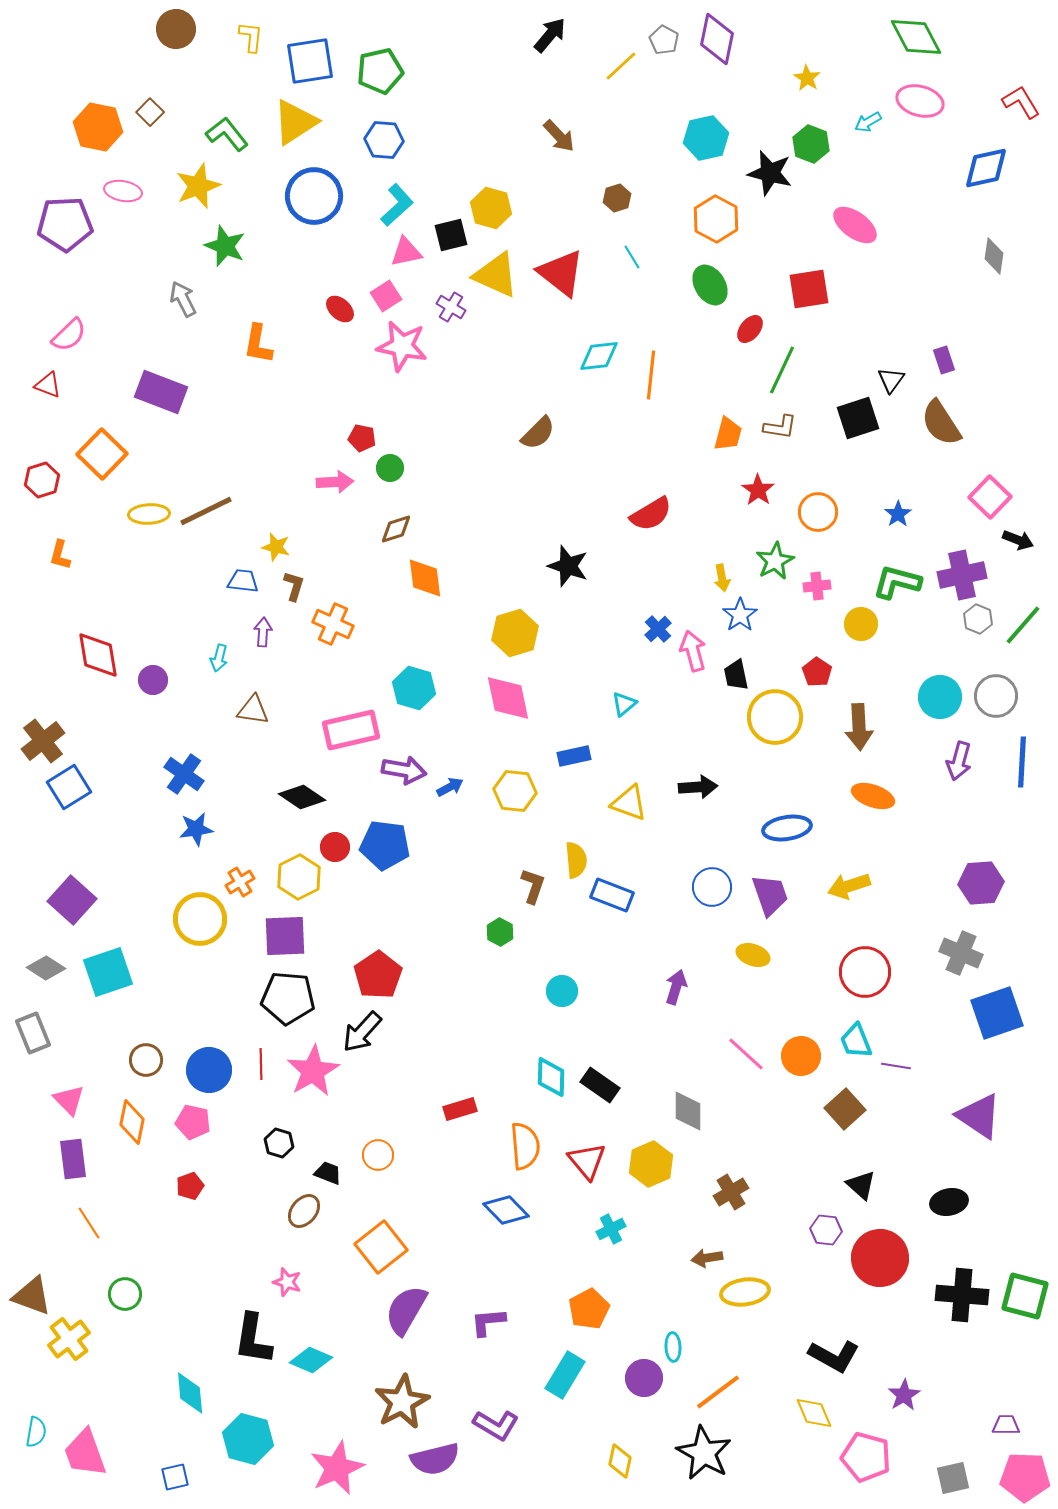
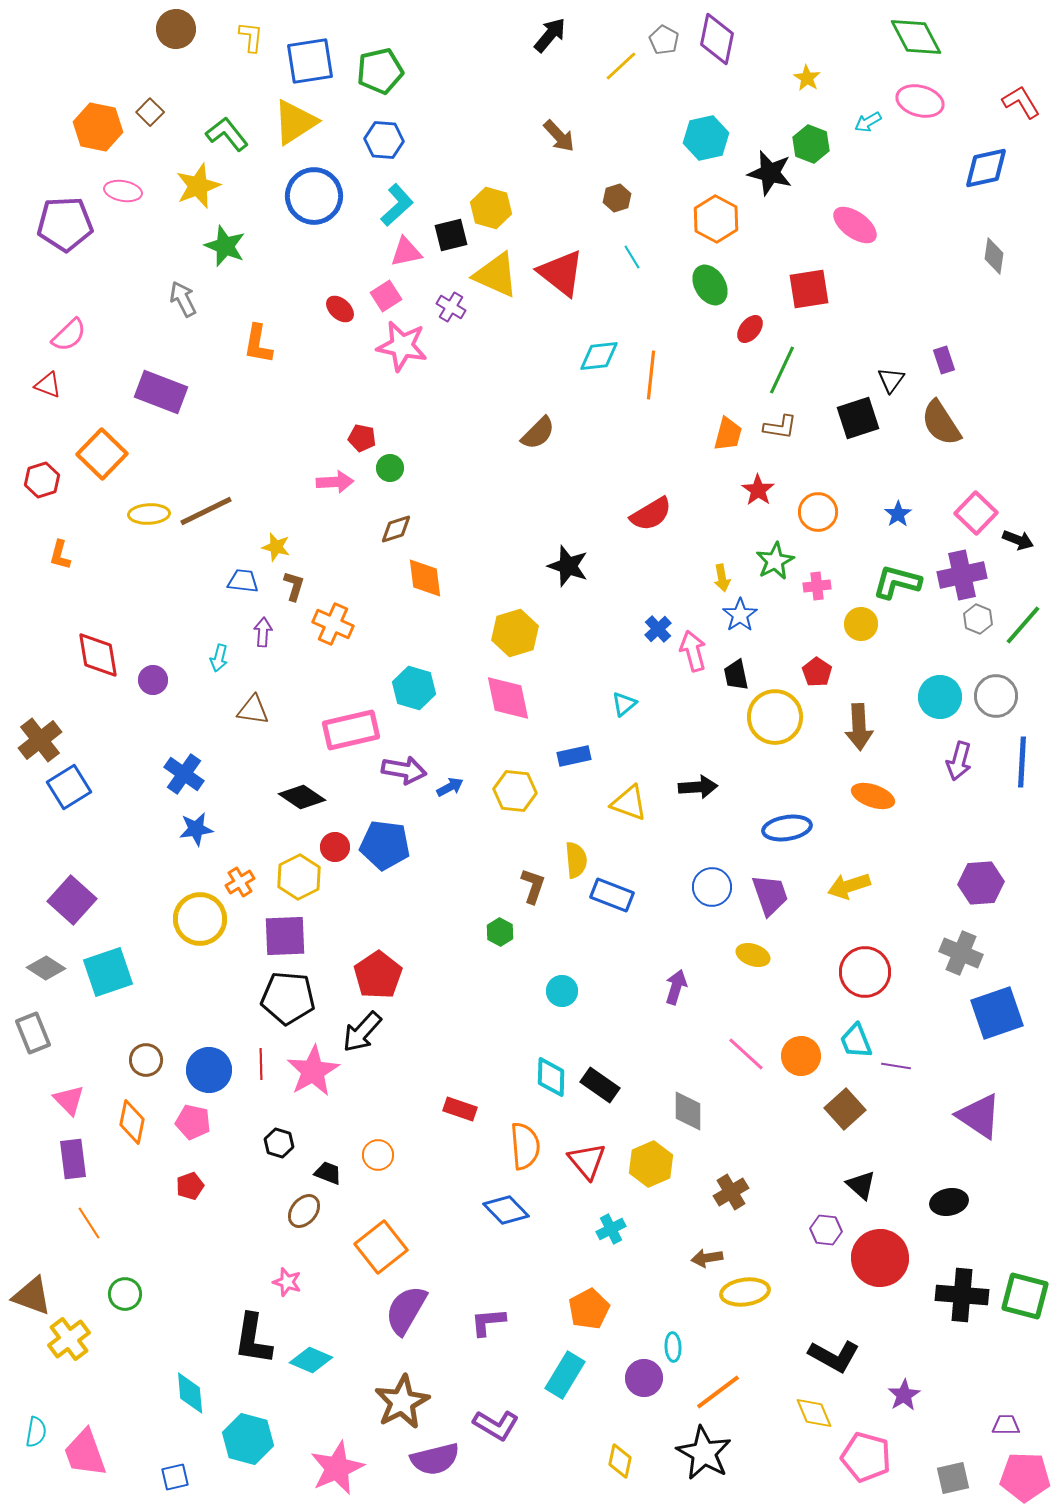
pink square at (990, 497): moved 14 px left, 16 px down
brown cross at (43, 741): moved 3 px left, 1 px up
red rectangle at (460, 1109): rotated 36 degrees clockwise
